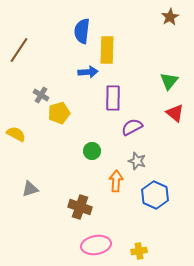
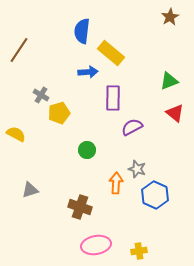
yellow rectangle: moved 4 px right, 3 px down; rotated 52 degrees counterclockwise
green triangle: rotated 30 degrees clockwise
green circle: moved 5 px left, 1 px up
gray star: moved 8 px down
orange arrow: moved 2 px down
gray triangle: moved 1 px down
